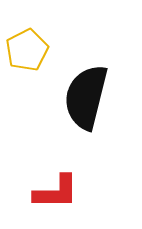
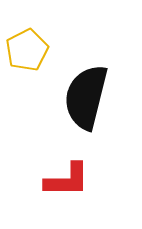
red L-shape: moved 11 px right, 12 px up
